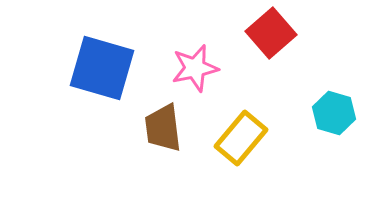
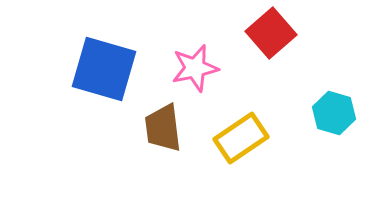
blue square: moved 2 px right, 1 px down
yellow rectangle: rotated 16 degrees clockwise
